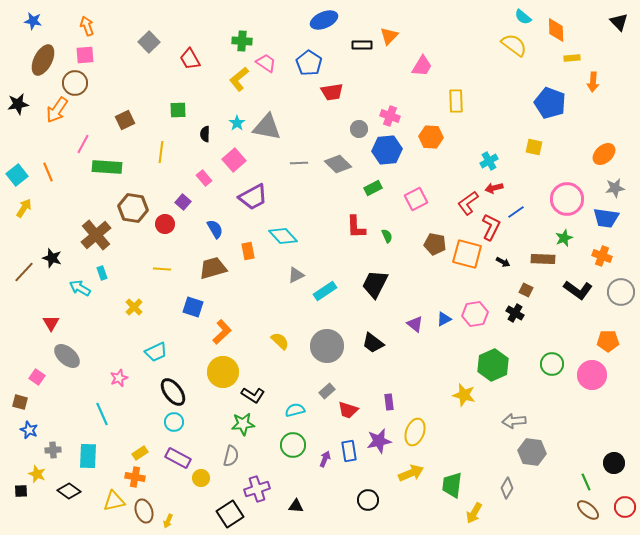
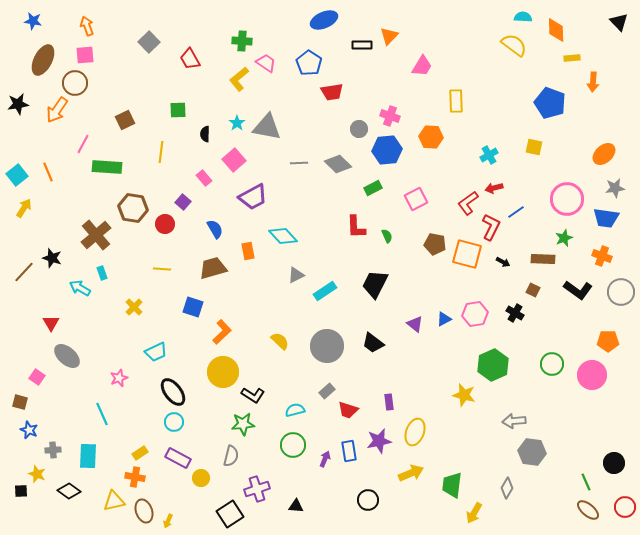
cyan semicircle at (523, 17): rotated 144 degrees clockwise
cyan cross at (489, 161): moved 6 px up
brown square at (526, 290): moved 7 px right
